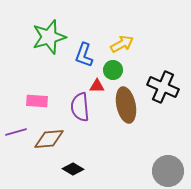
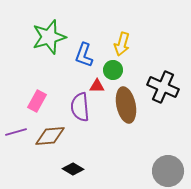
yellow arrow: rotated 135 degrees clockwise
pink rectangle: rotated 65 degrees counterclockwise
brown diamond: moved 1 px right, 3 px up
